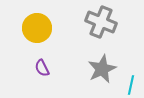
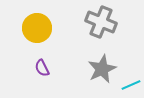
cyan line: rotated 54 degrees clockwise
